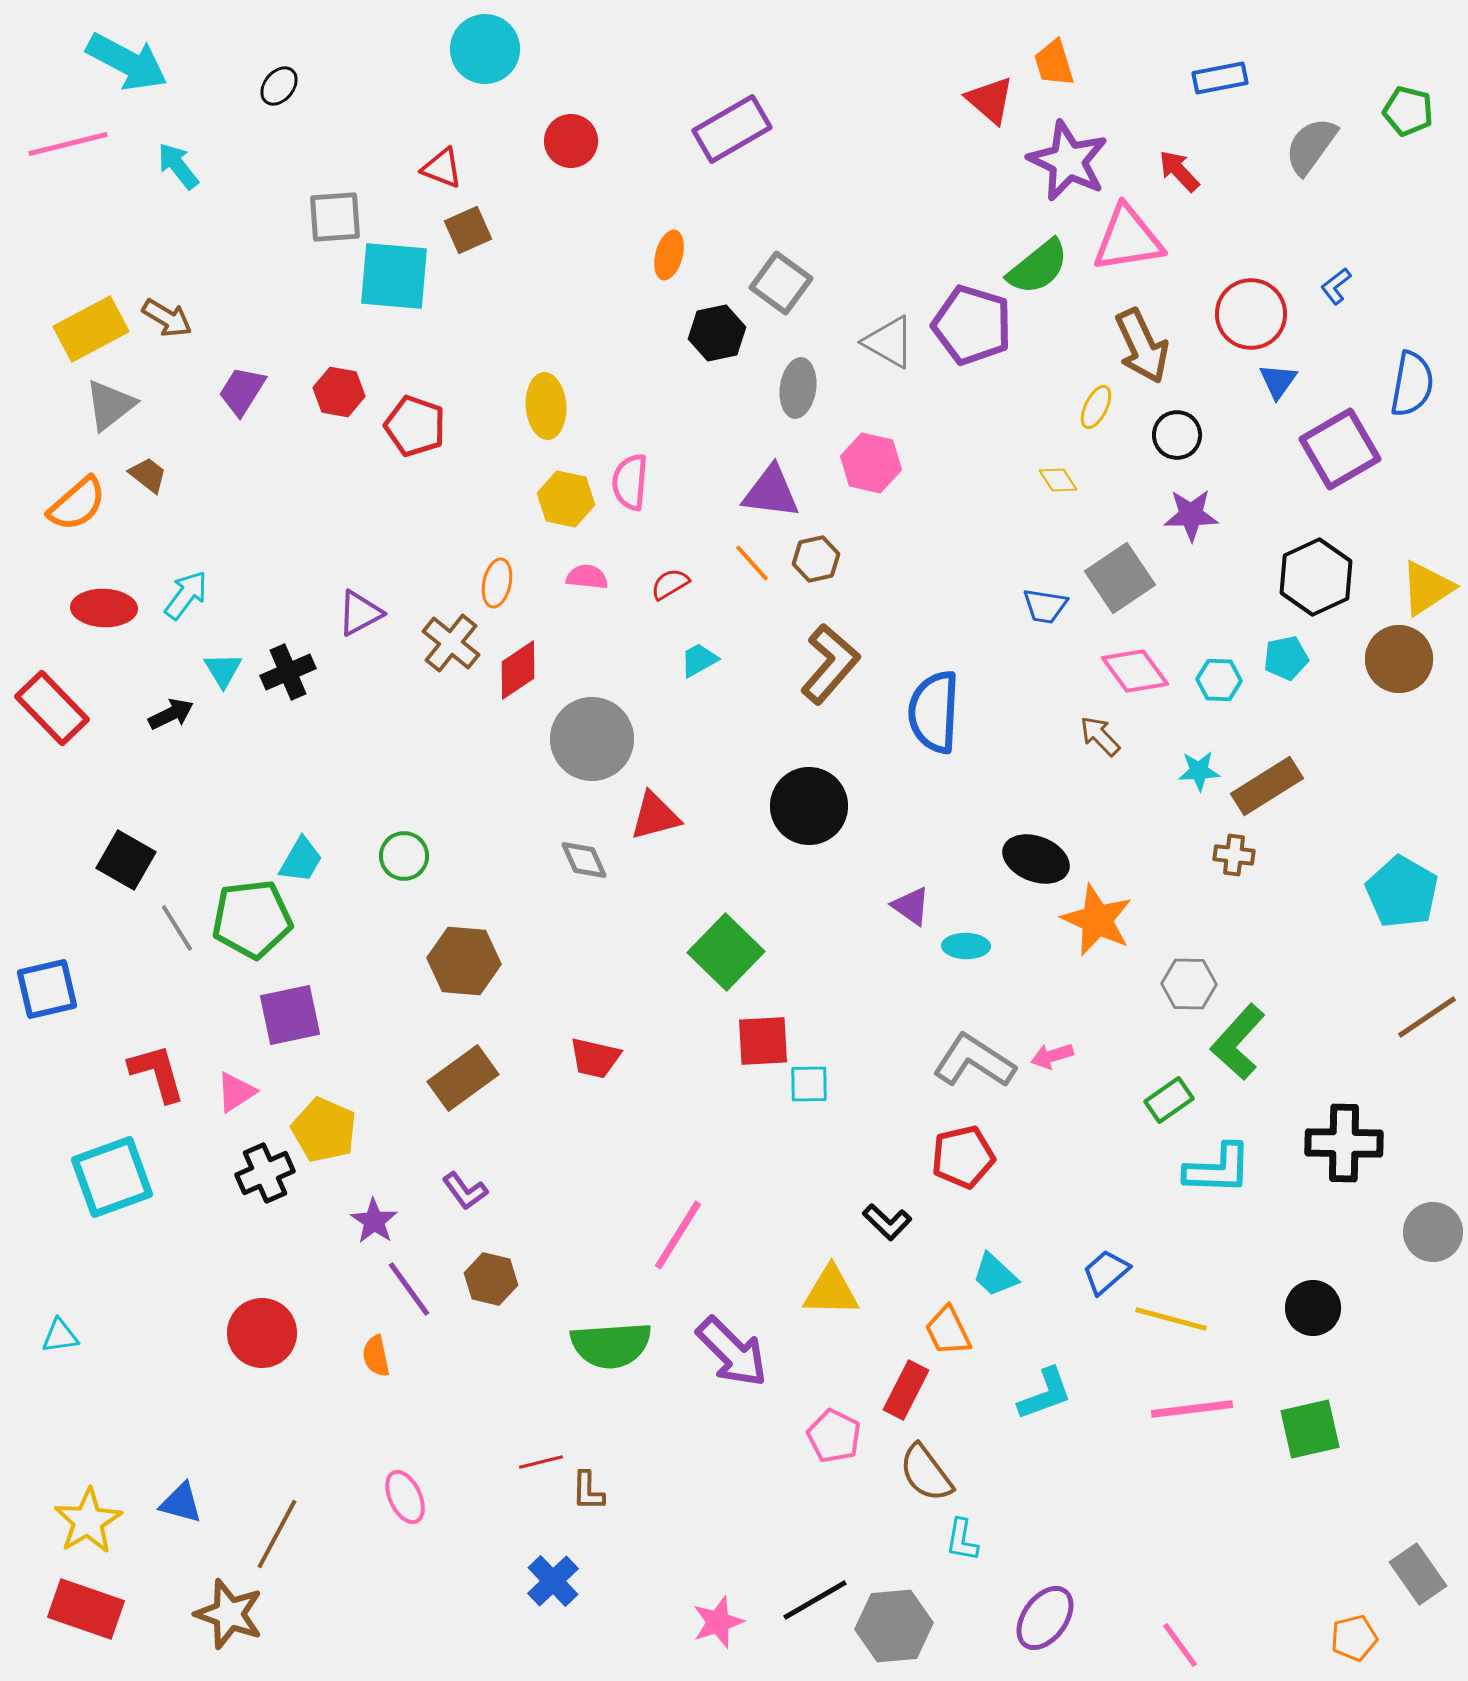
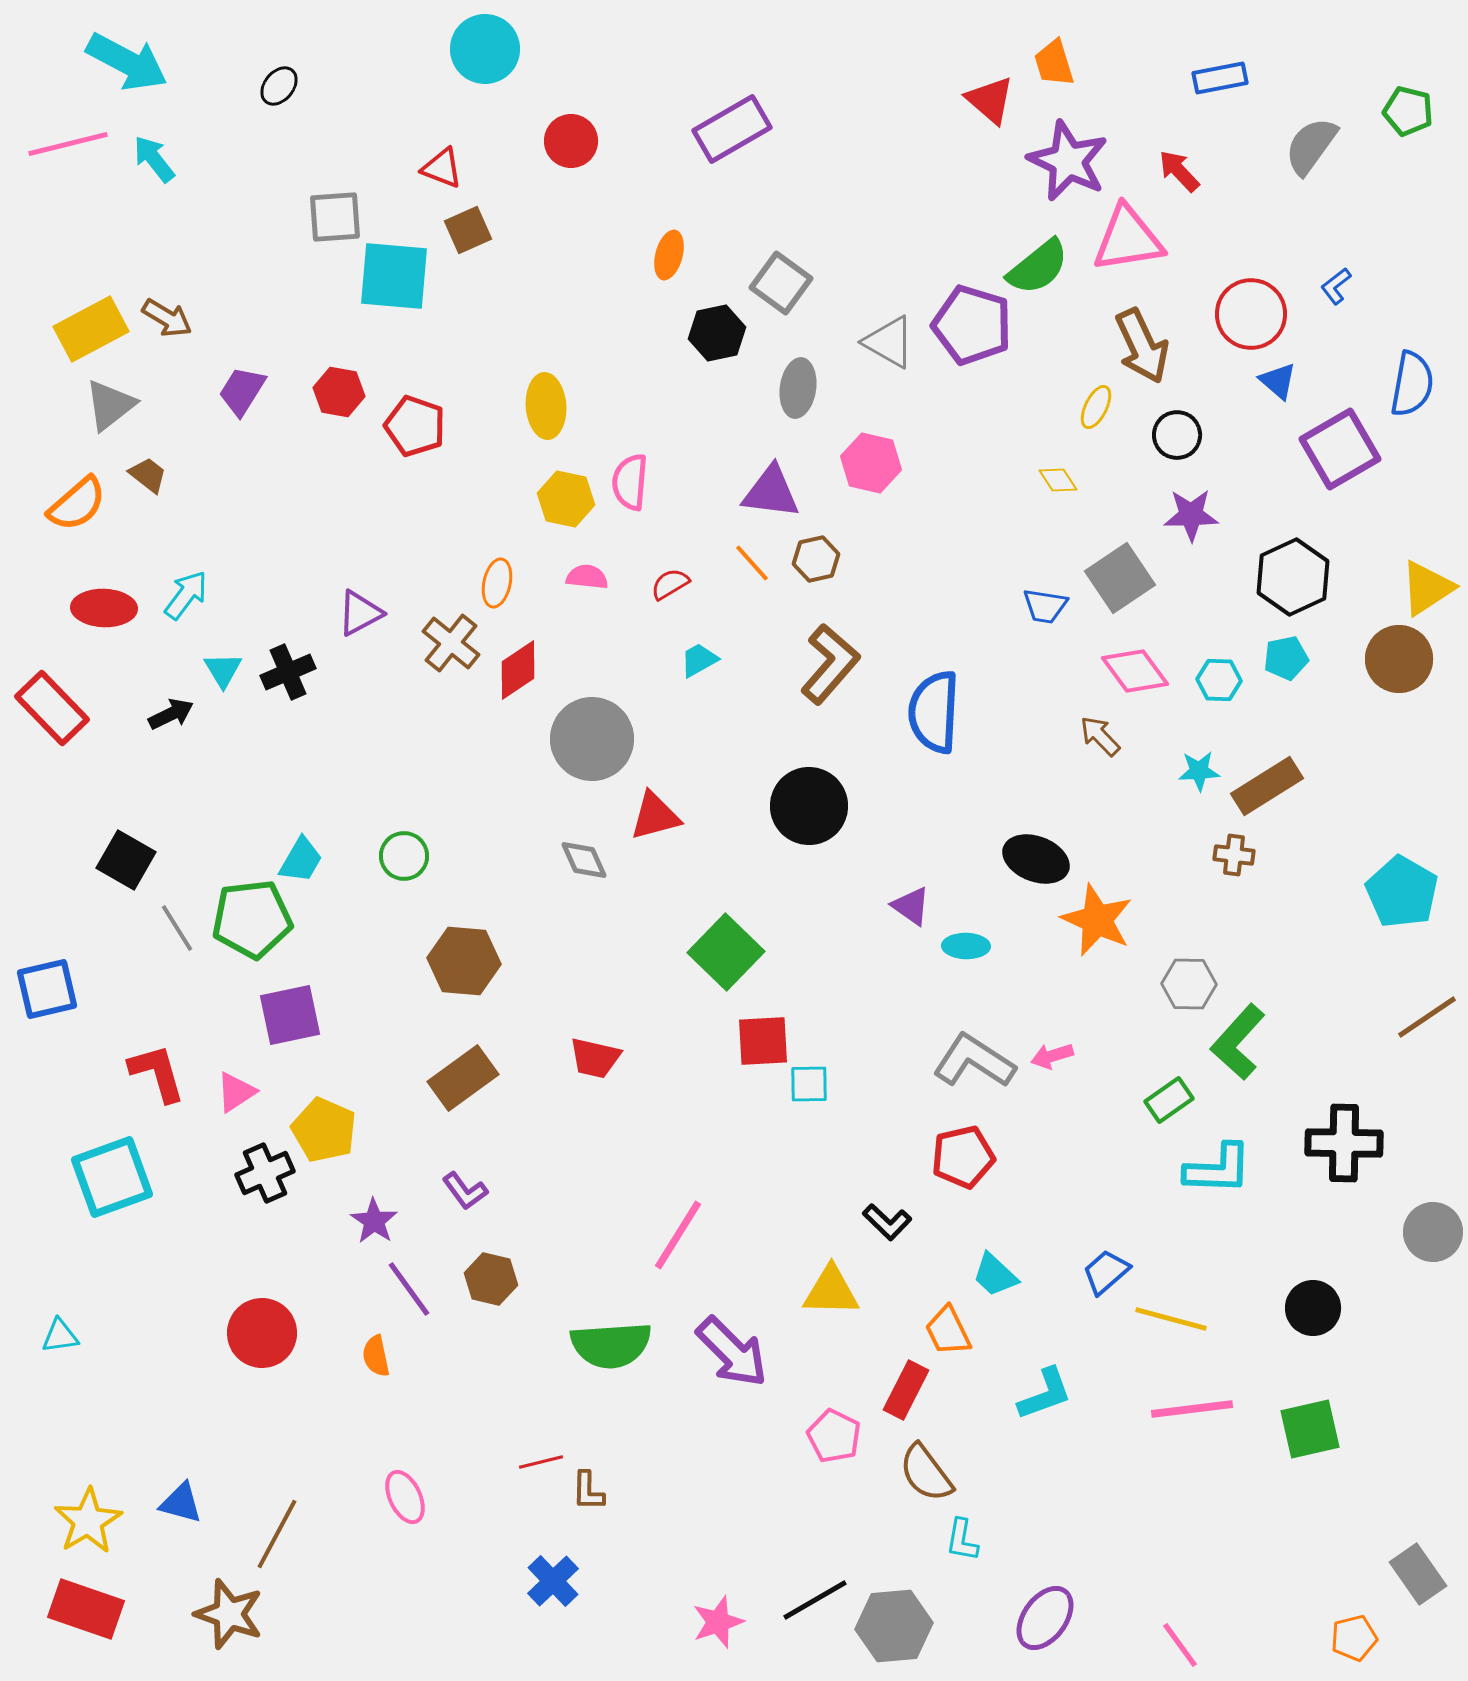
cyan arrow at (178, 166): moved 24 px left, 7 px up
blue triangle at (1278, 381): rotated 24 degrees counterclockwise
black hexagon at (1316, 577): moved 23 px left
